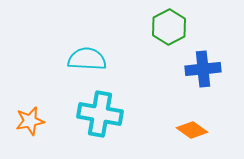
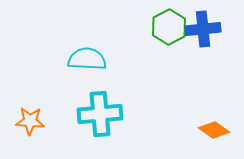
blue cross: moved 40 px up
cyan cross: rotated 15 degrees counterclockwise
orange star: rotated 16 degrees clockwise
orange diamond: moved 22 px right
